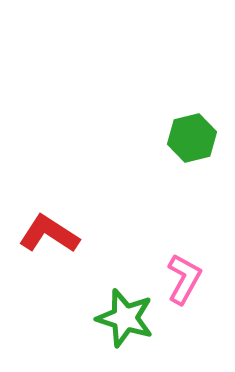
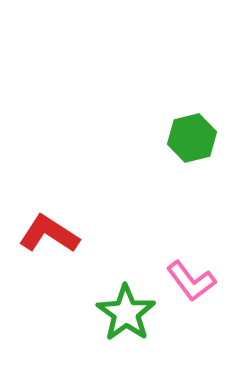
pink L-shape: moved 7 px right, 2 px down; rotated 114 degrees clockwise
green star: moved 1 px right, 5 px up; rotated 18 degrees clockwise
